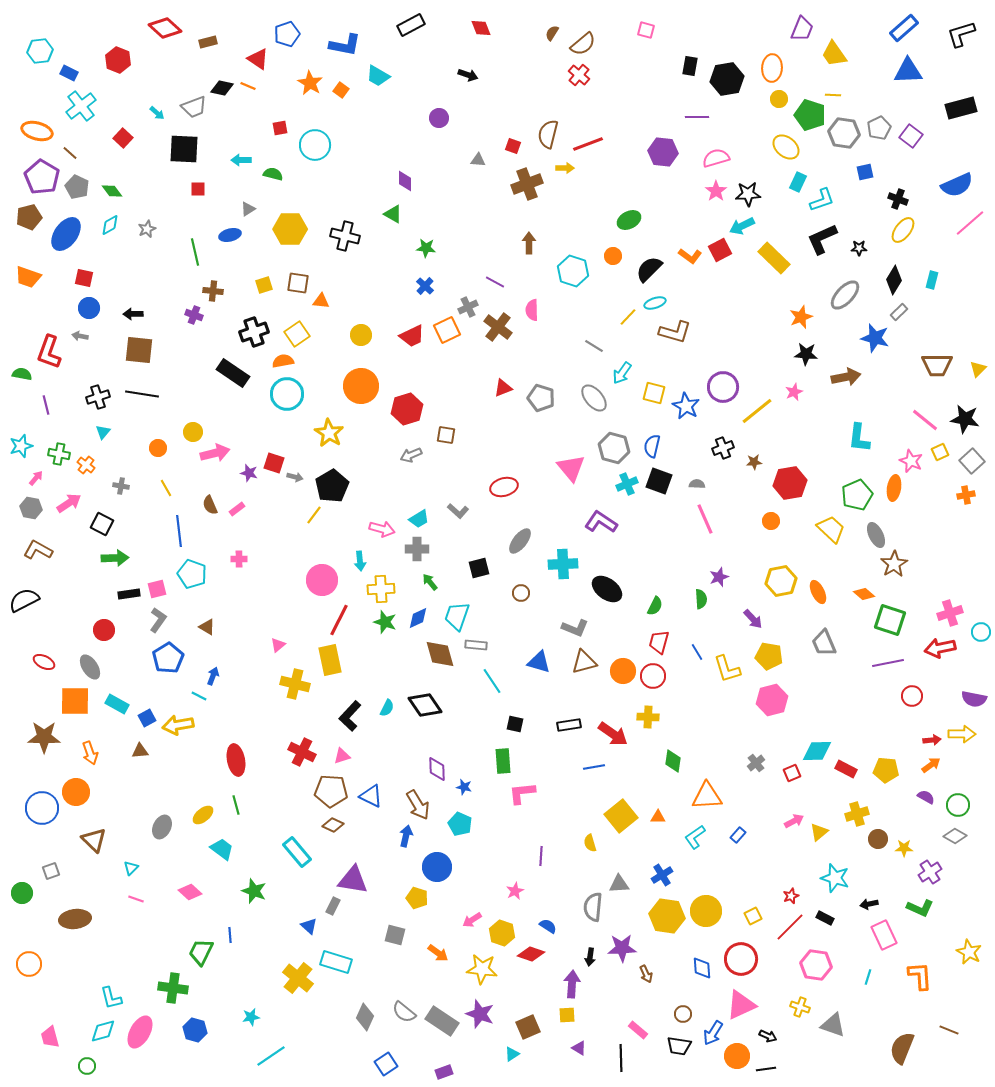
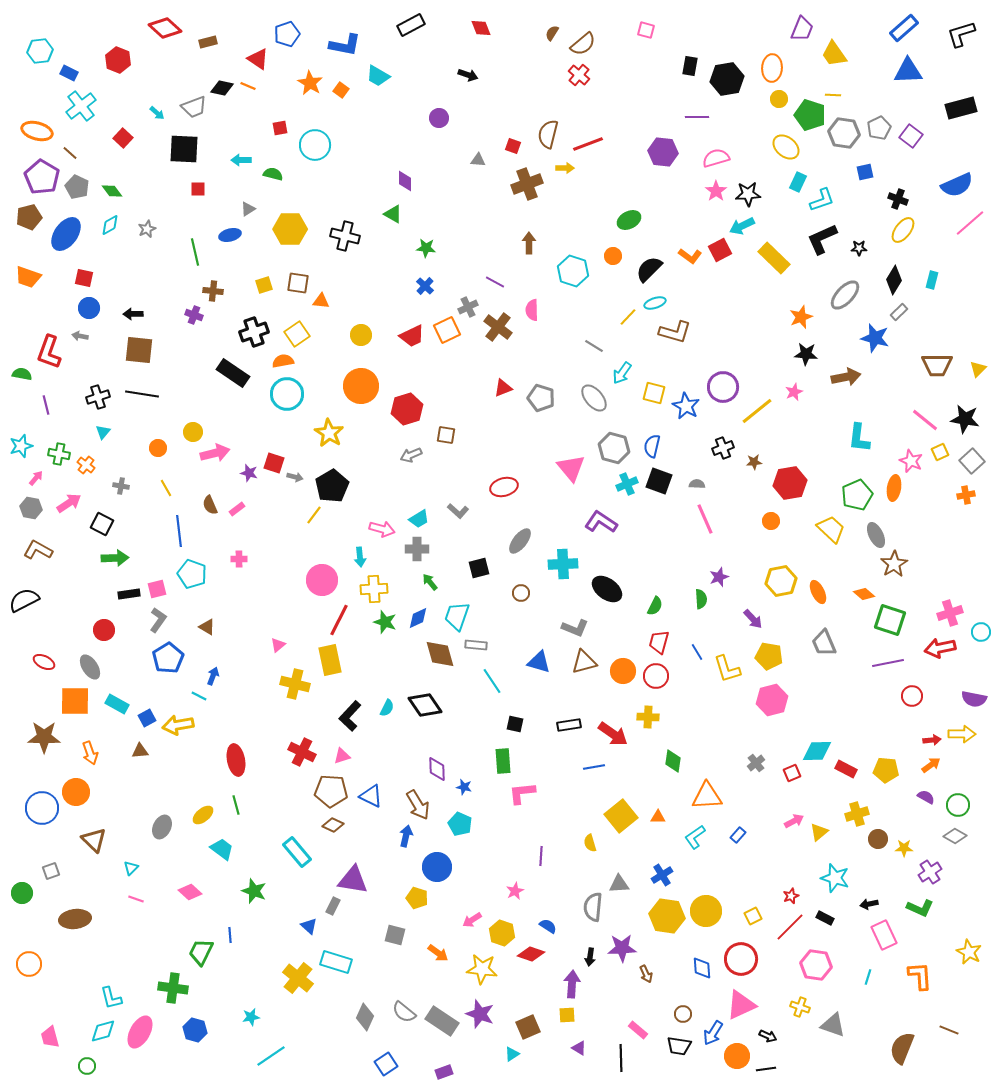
cyan arrow at (360, 561): moved 4 px up
yellow cross at (381, 589): moved 7 px left
red circle at (653, 676): moved 3 px right
